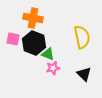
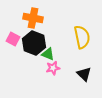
pink square: rotated 16 degrees clockwise
